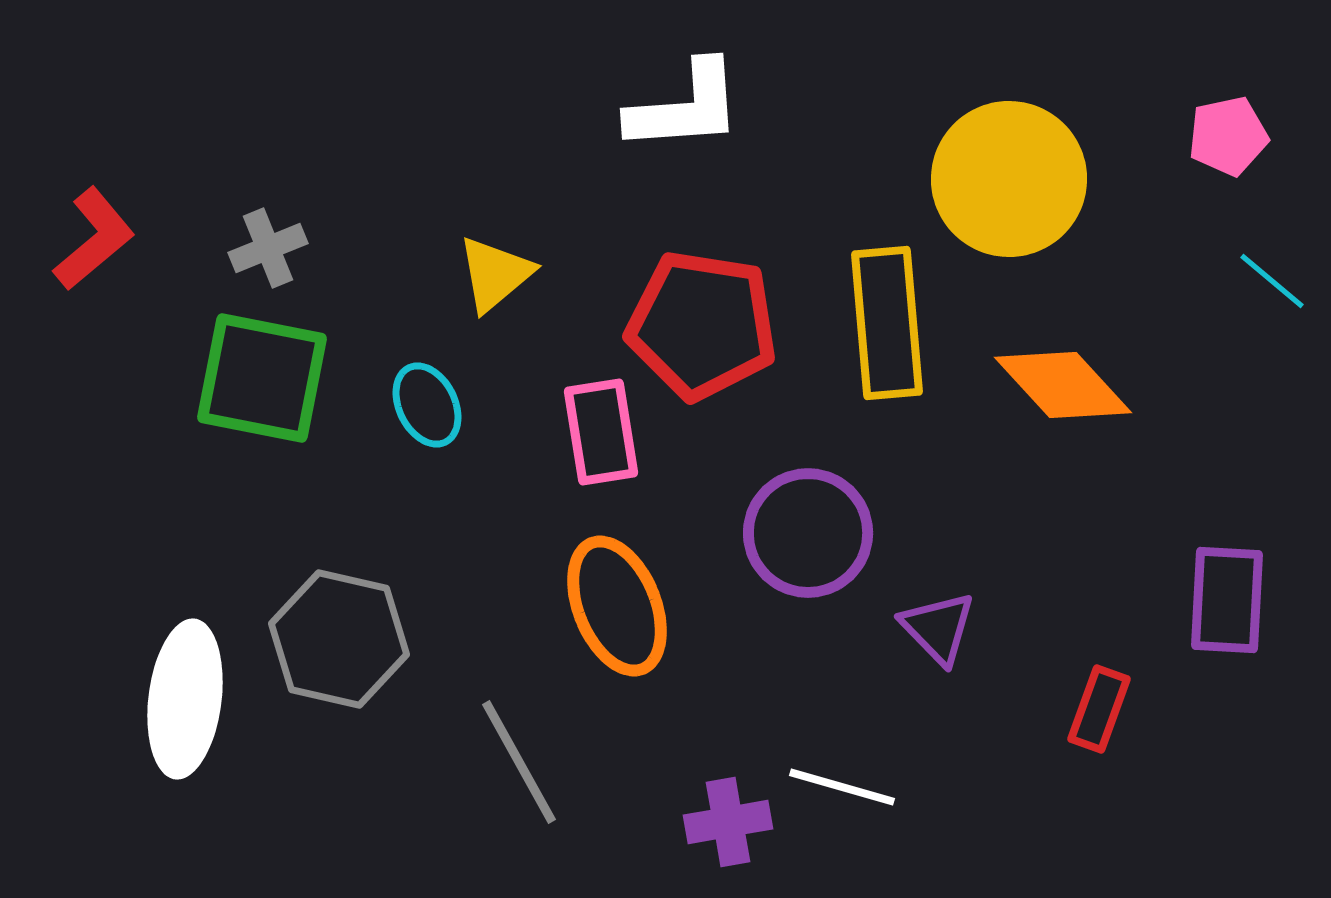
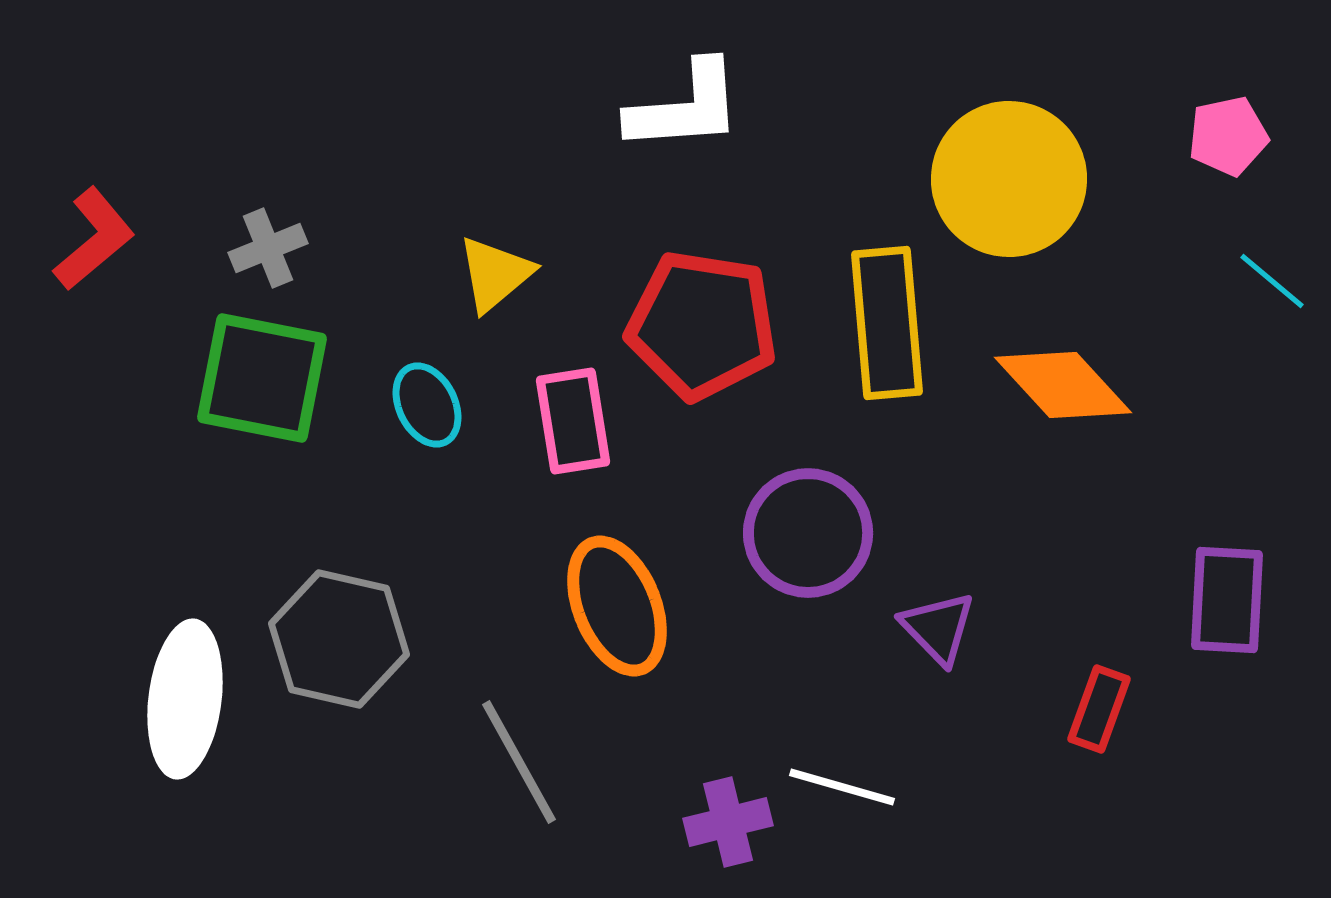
pink rectangle: moved 28 px left, 11 px up
purple cross: rotated 4 degrees counterclockwise
